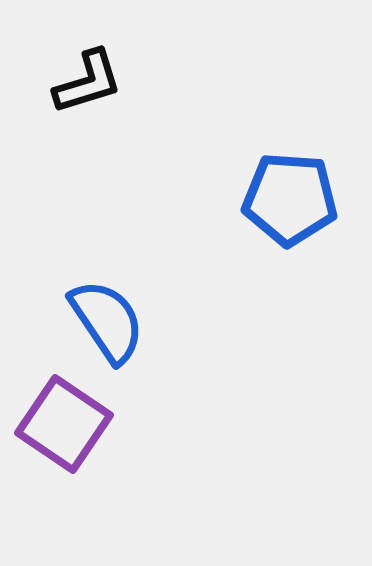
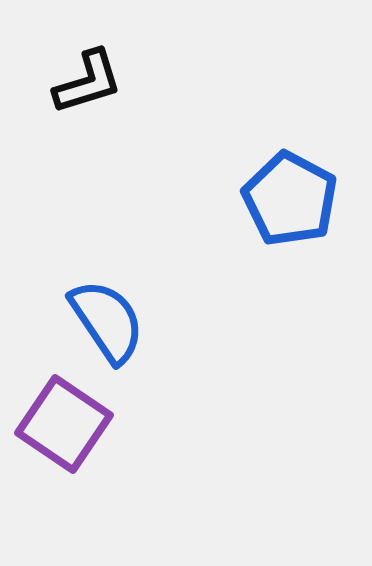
blue pentagon: rotated 24 degrees clockwise
